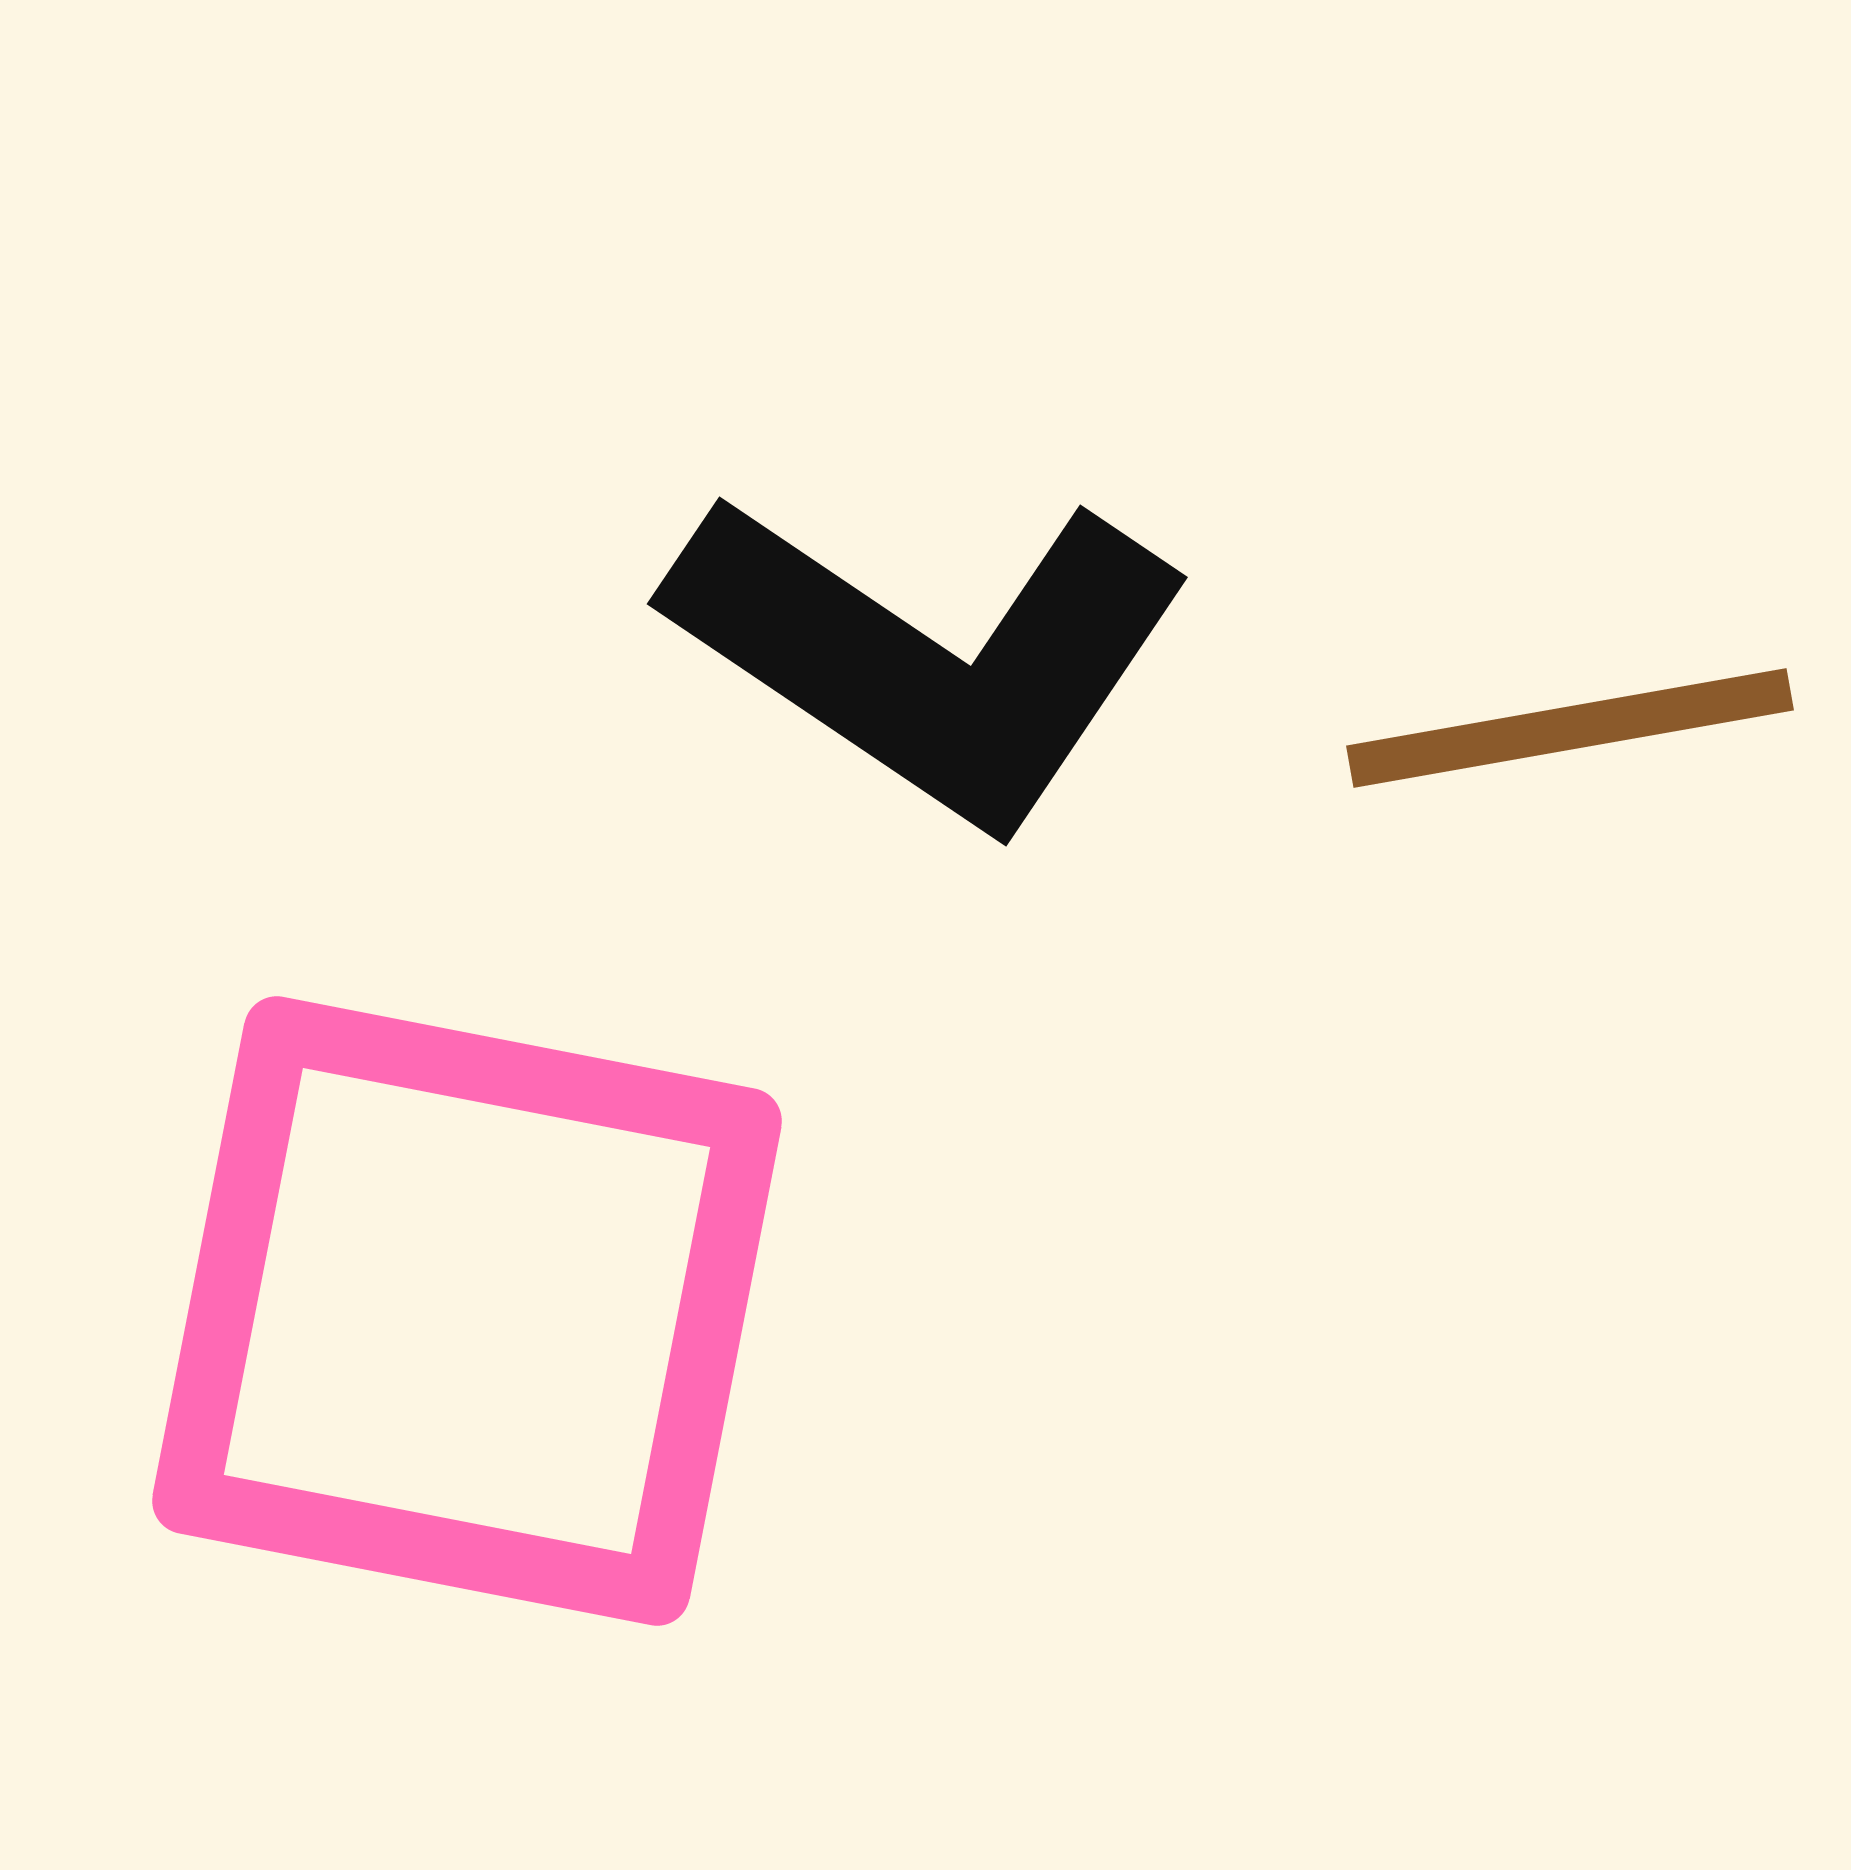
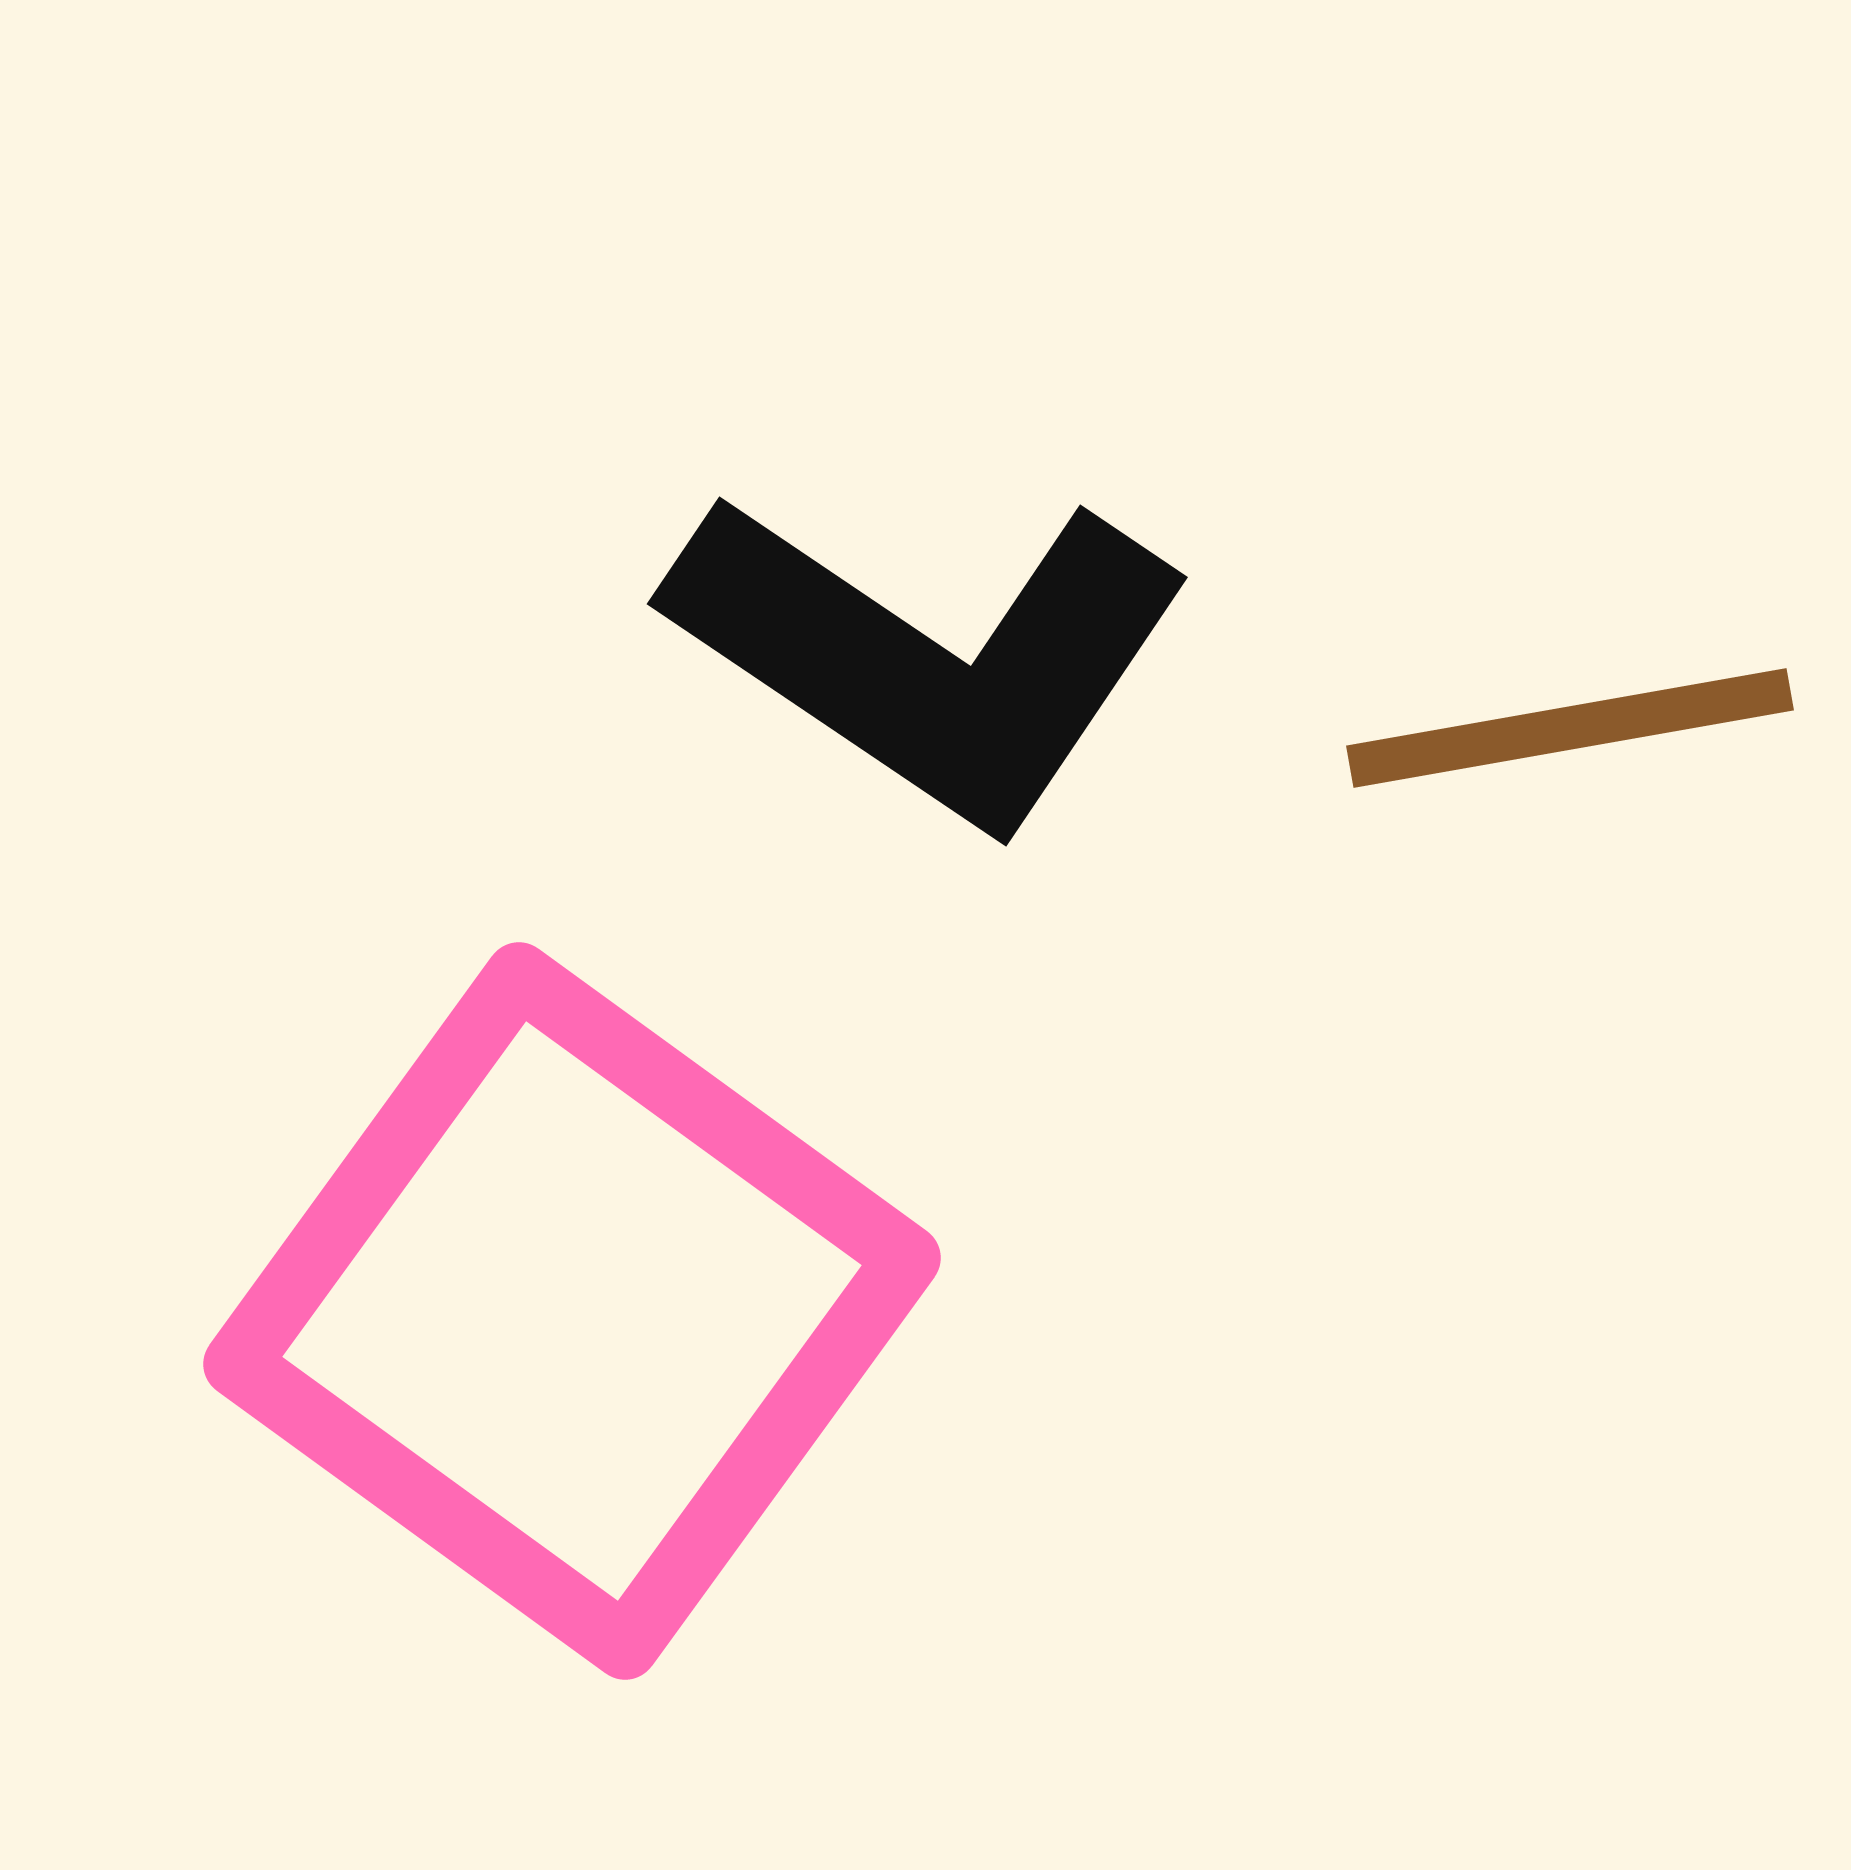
pink square: moved 105 px right; rotated 25 degrees clockwise
